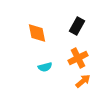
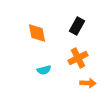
cyan semicircle: moved 1 px left, 3 px down
orange arrow: moved 5 px right, 2 px down; rotated 42 degrees clockwise
